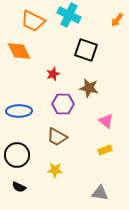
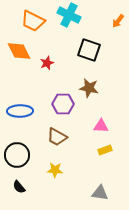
orange arrow: moved 1 px right, 1 px down
black square: moved 3 px right
red star: moved 6 px left, 11 px up
blue ellipse: moved 1 px right
pink triangle: moved 5 px left, 5 px down; rotated 35 degrees counterclockwise
black semicircle: rotated 24 degrees clockwise
